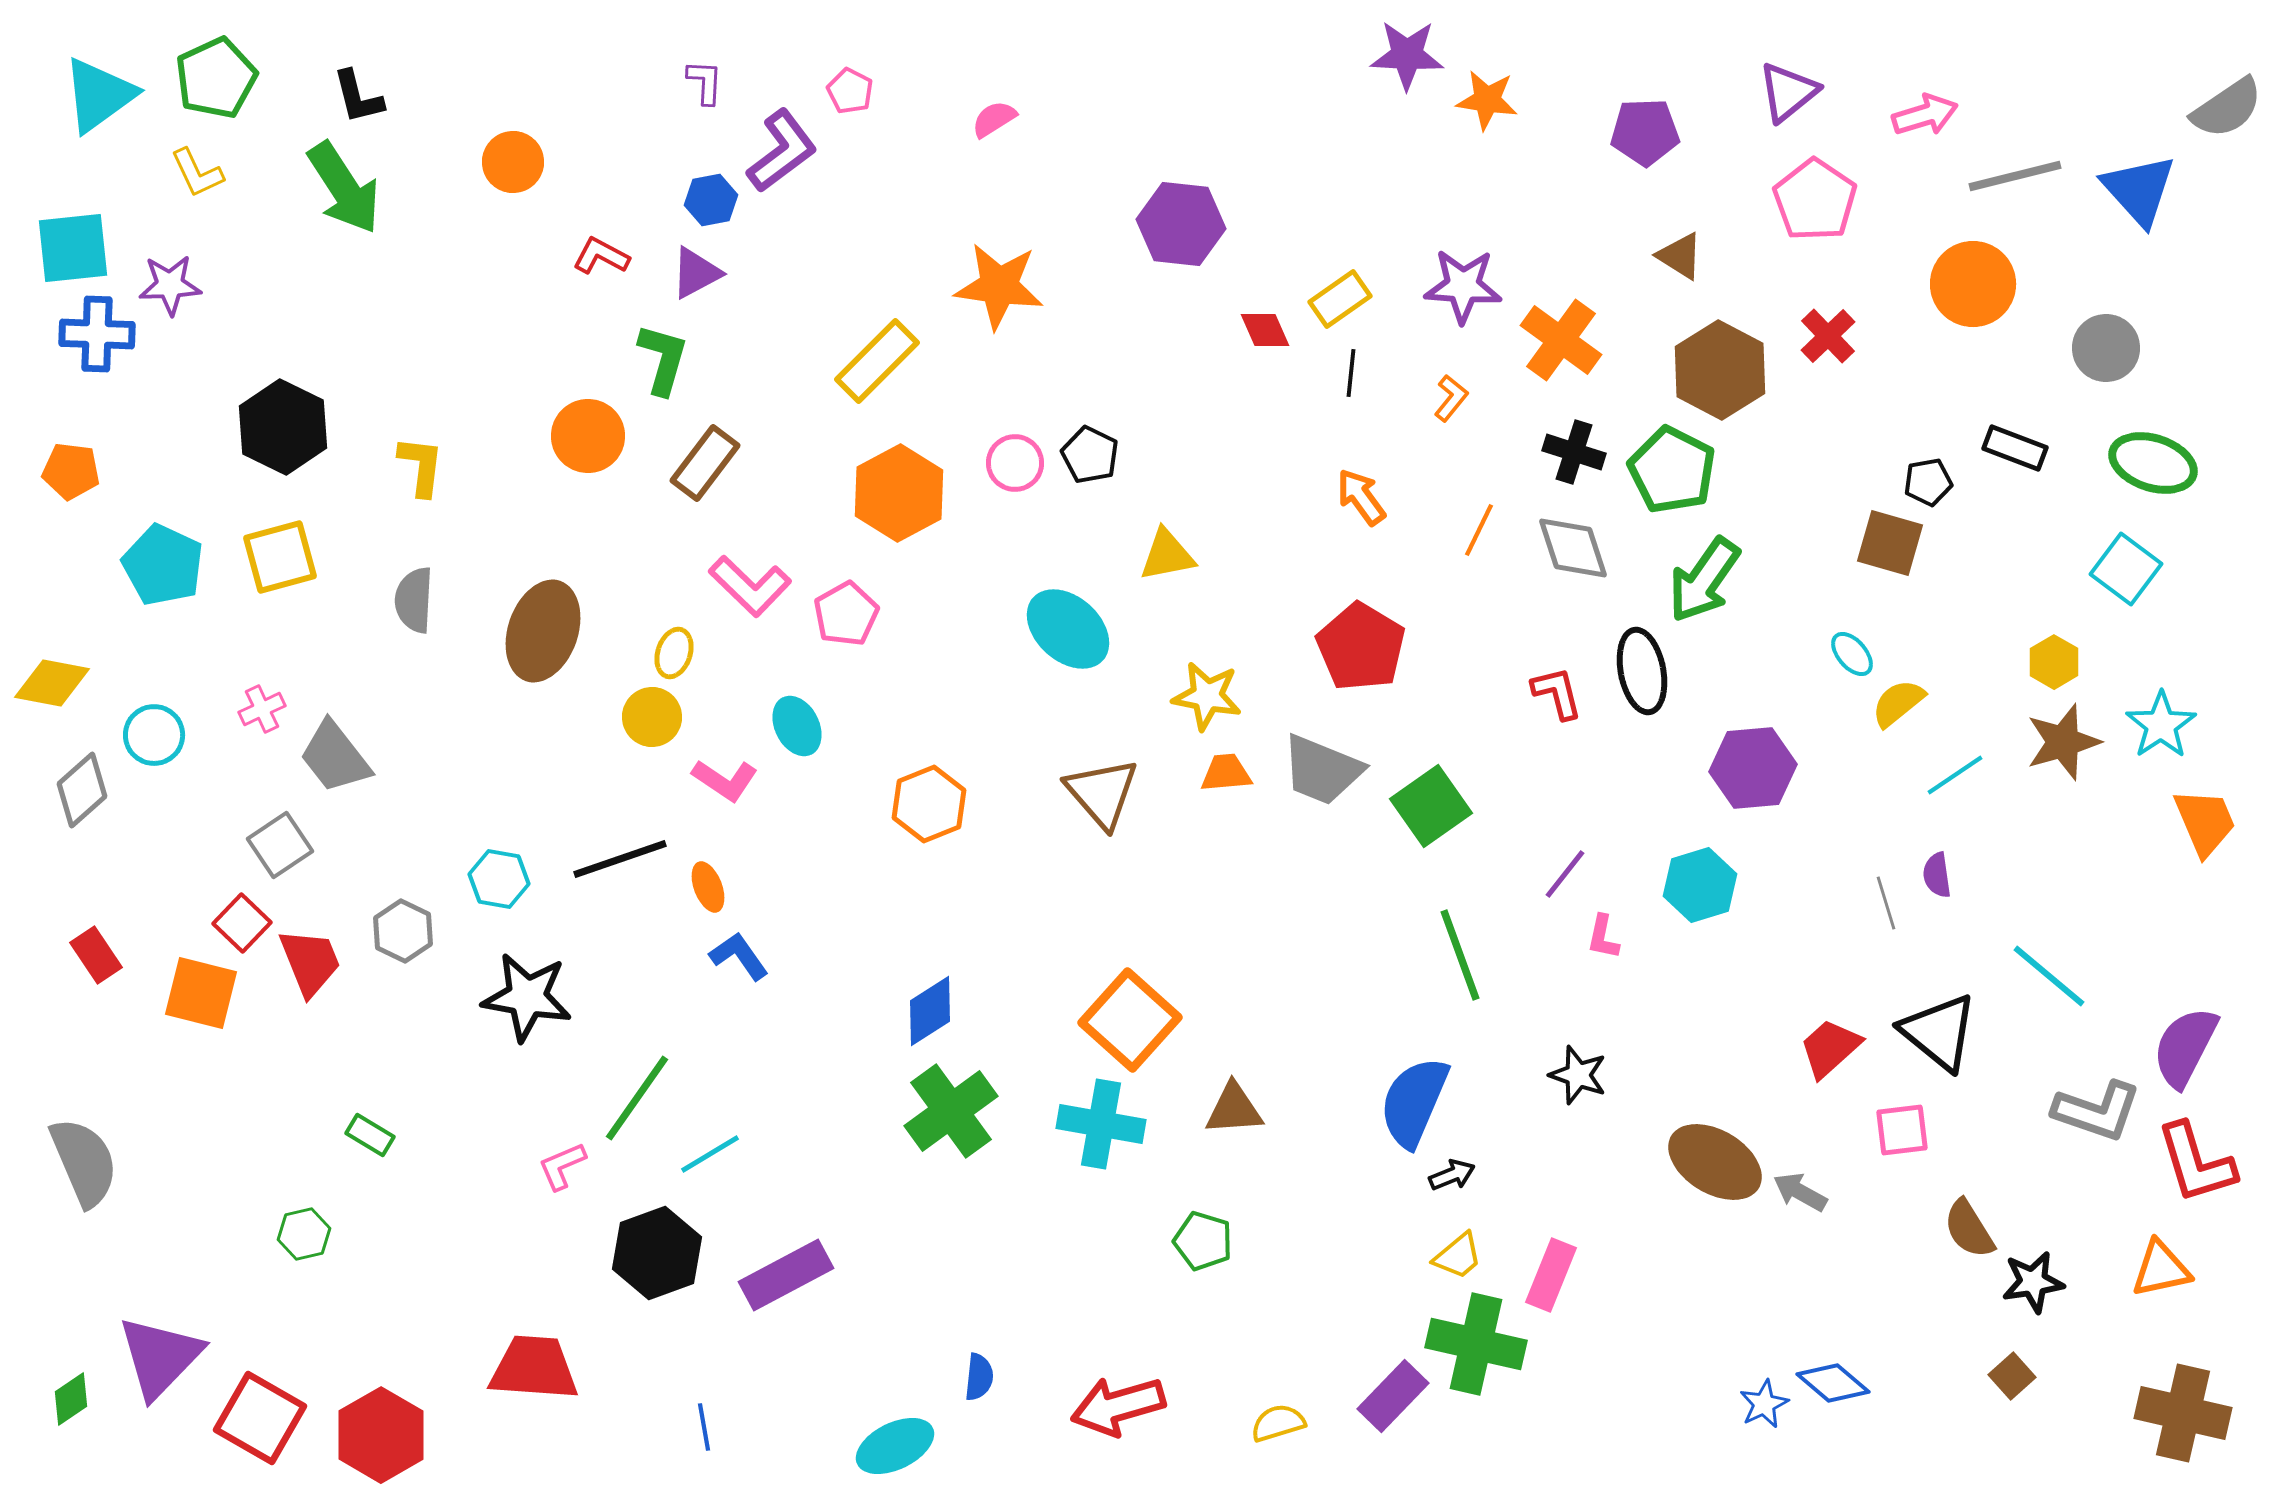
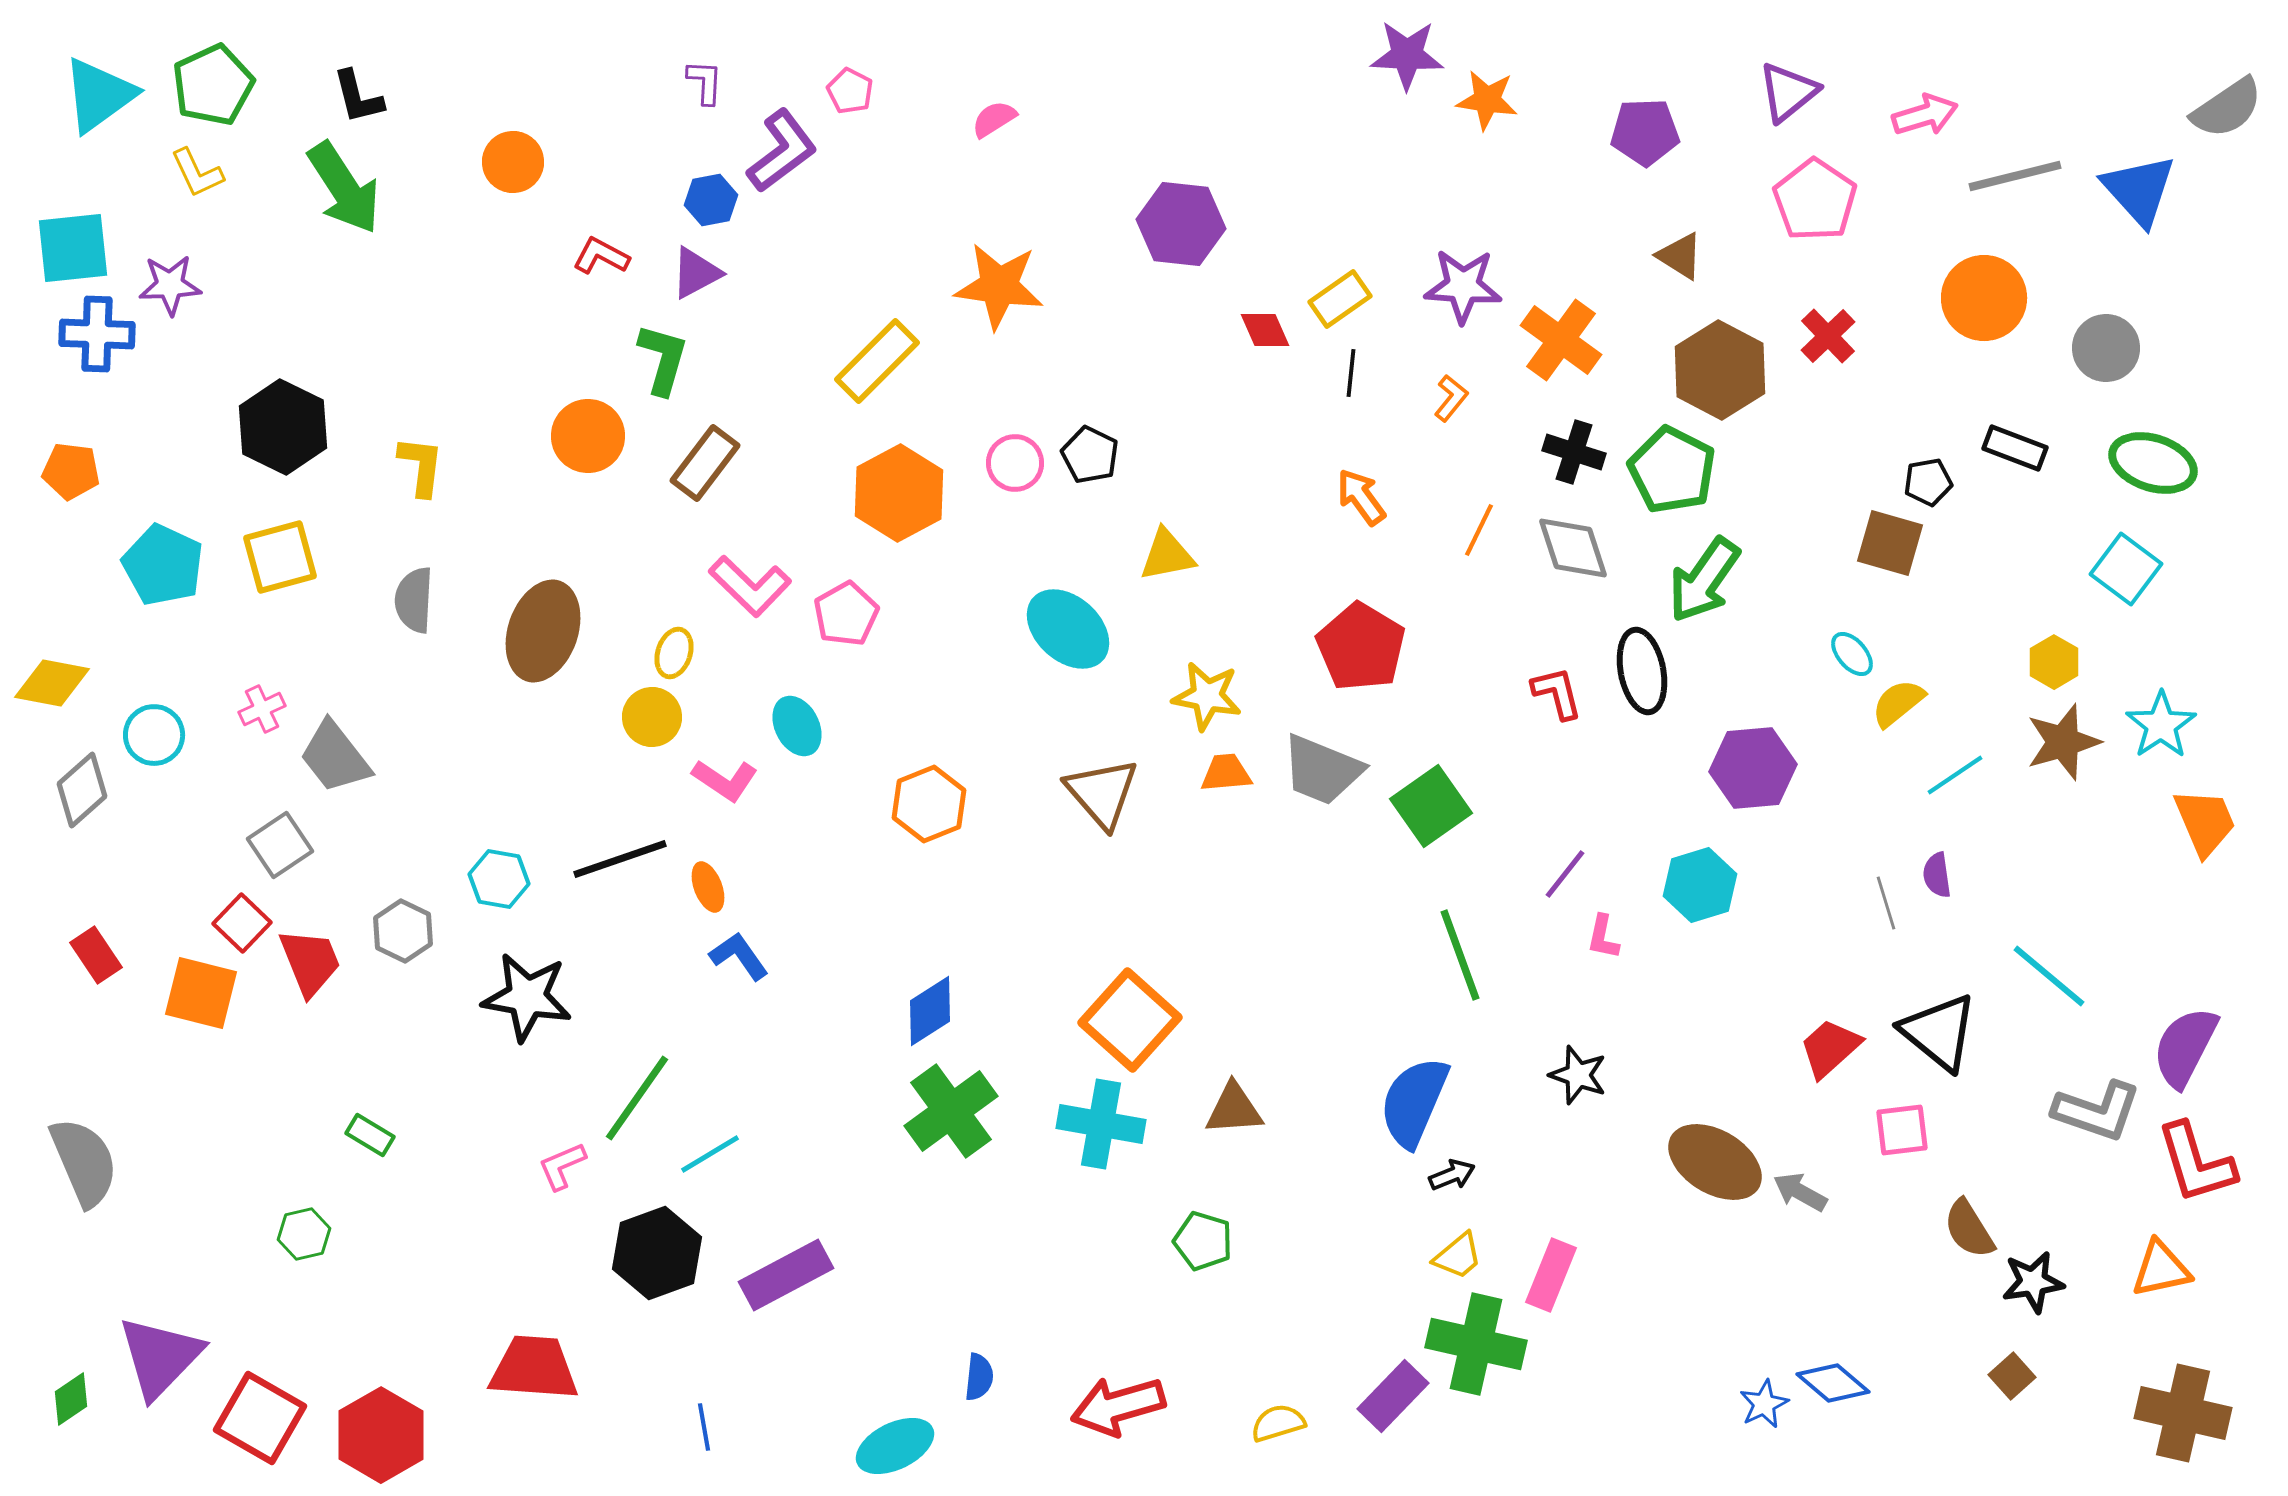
green pentagon at (216, 78): moved 3 px left, 7 px down
orange circle at (1973, 284): moved 11 px right, 14 px down
